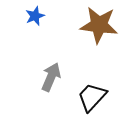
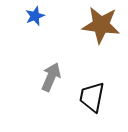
brown star: moved 2 px right
black trapezoid: rotated 32 degrees counterclockwise
